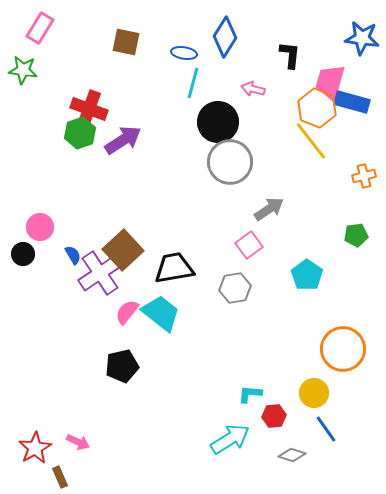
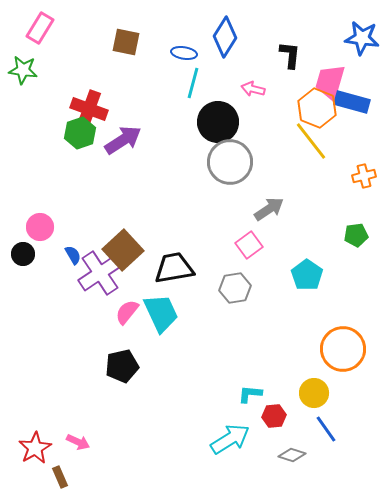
cyan trapezoid at (161, 313): rotated 27 degrees clockwise
